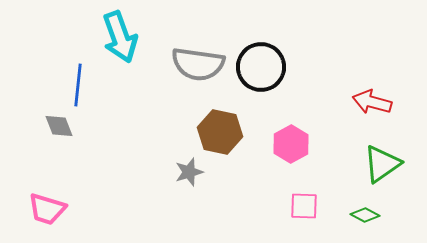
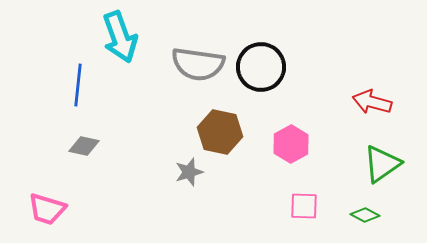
gray diamond: moved 25 px right, 20 px down; rotated 56 degrees counterclockwise
